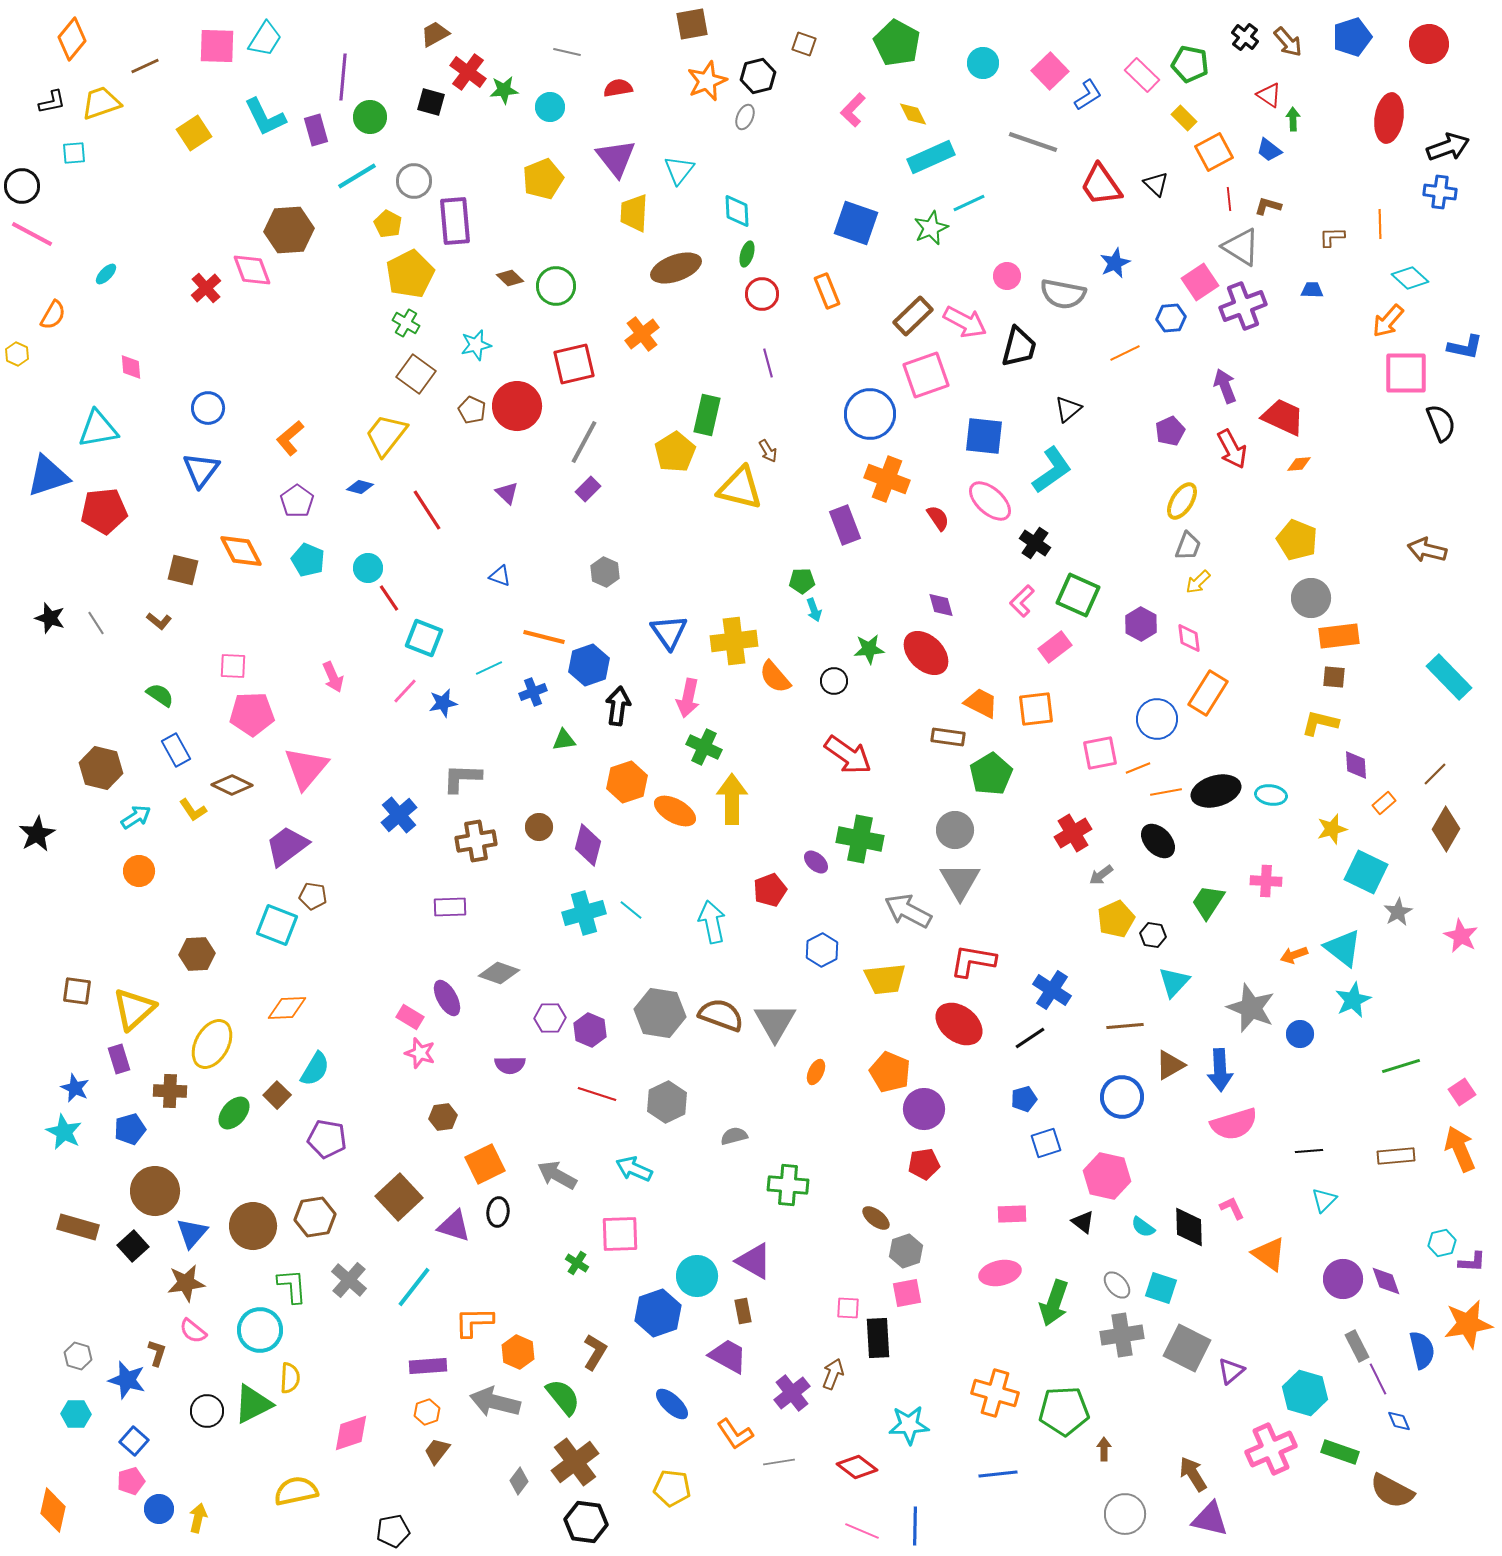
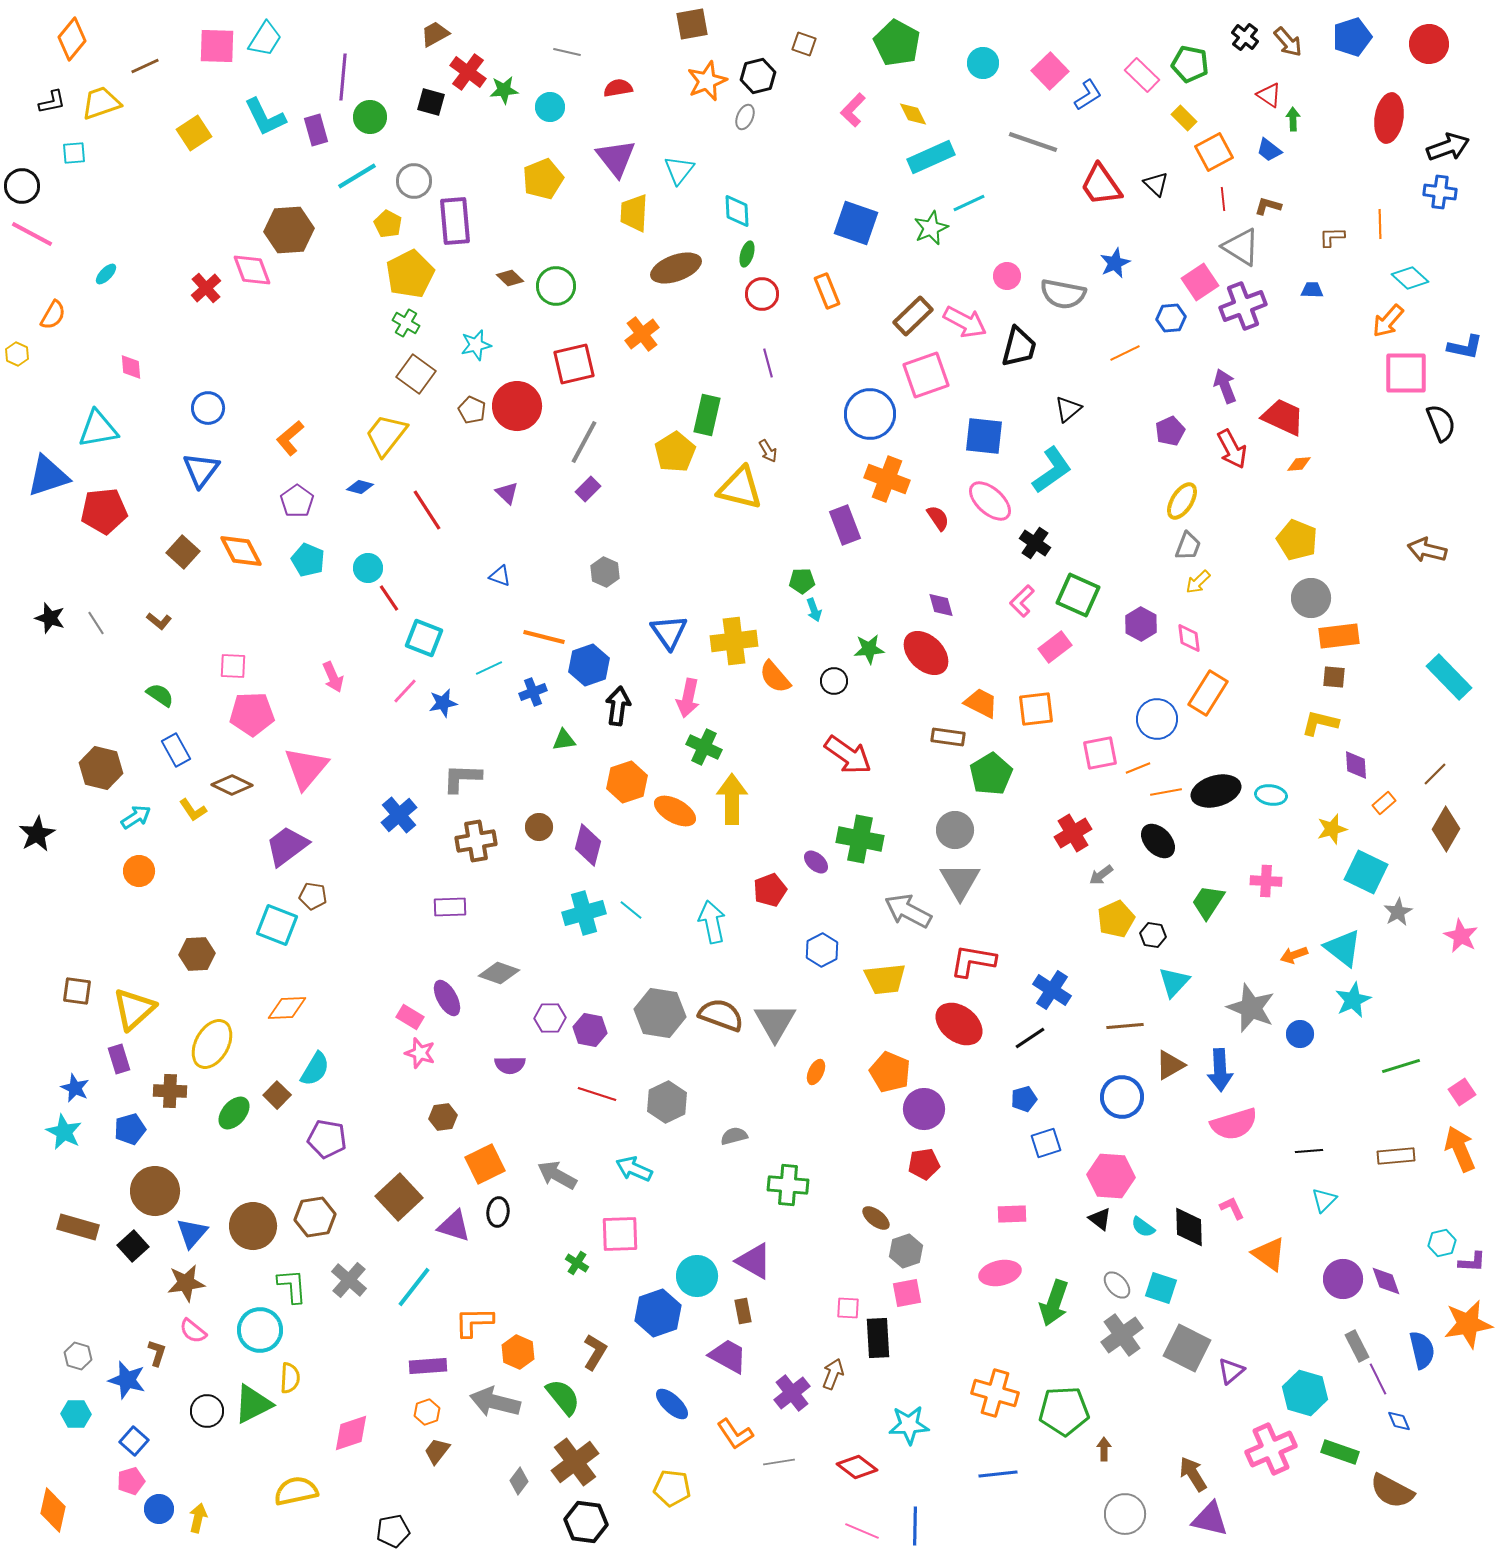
red line at (1229, 199): moved 6 px left
brown square at (183, 570): moved 18 px up; rotated 28 degrees clockwise
purple hexagon at (590, 1030): rotated 12 degrees counterclockwise
pink hexagon at (1107, 1176): moved 4 px right; rotated 9 degrees counterclockwise
black triangle at (1083, 1222): moved 17 px right, 3 px up
gray cross at (1122, 1335): rotated 27 degrees counterclockwise
